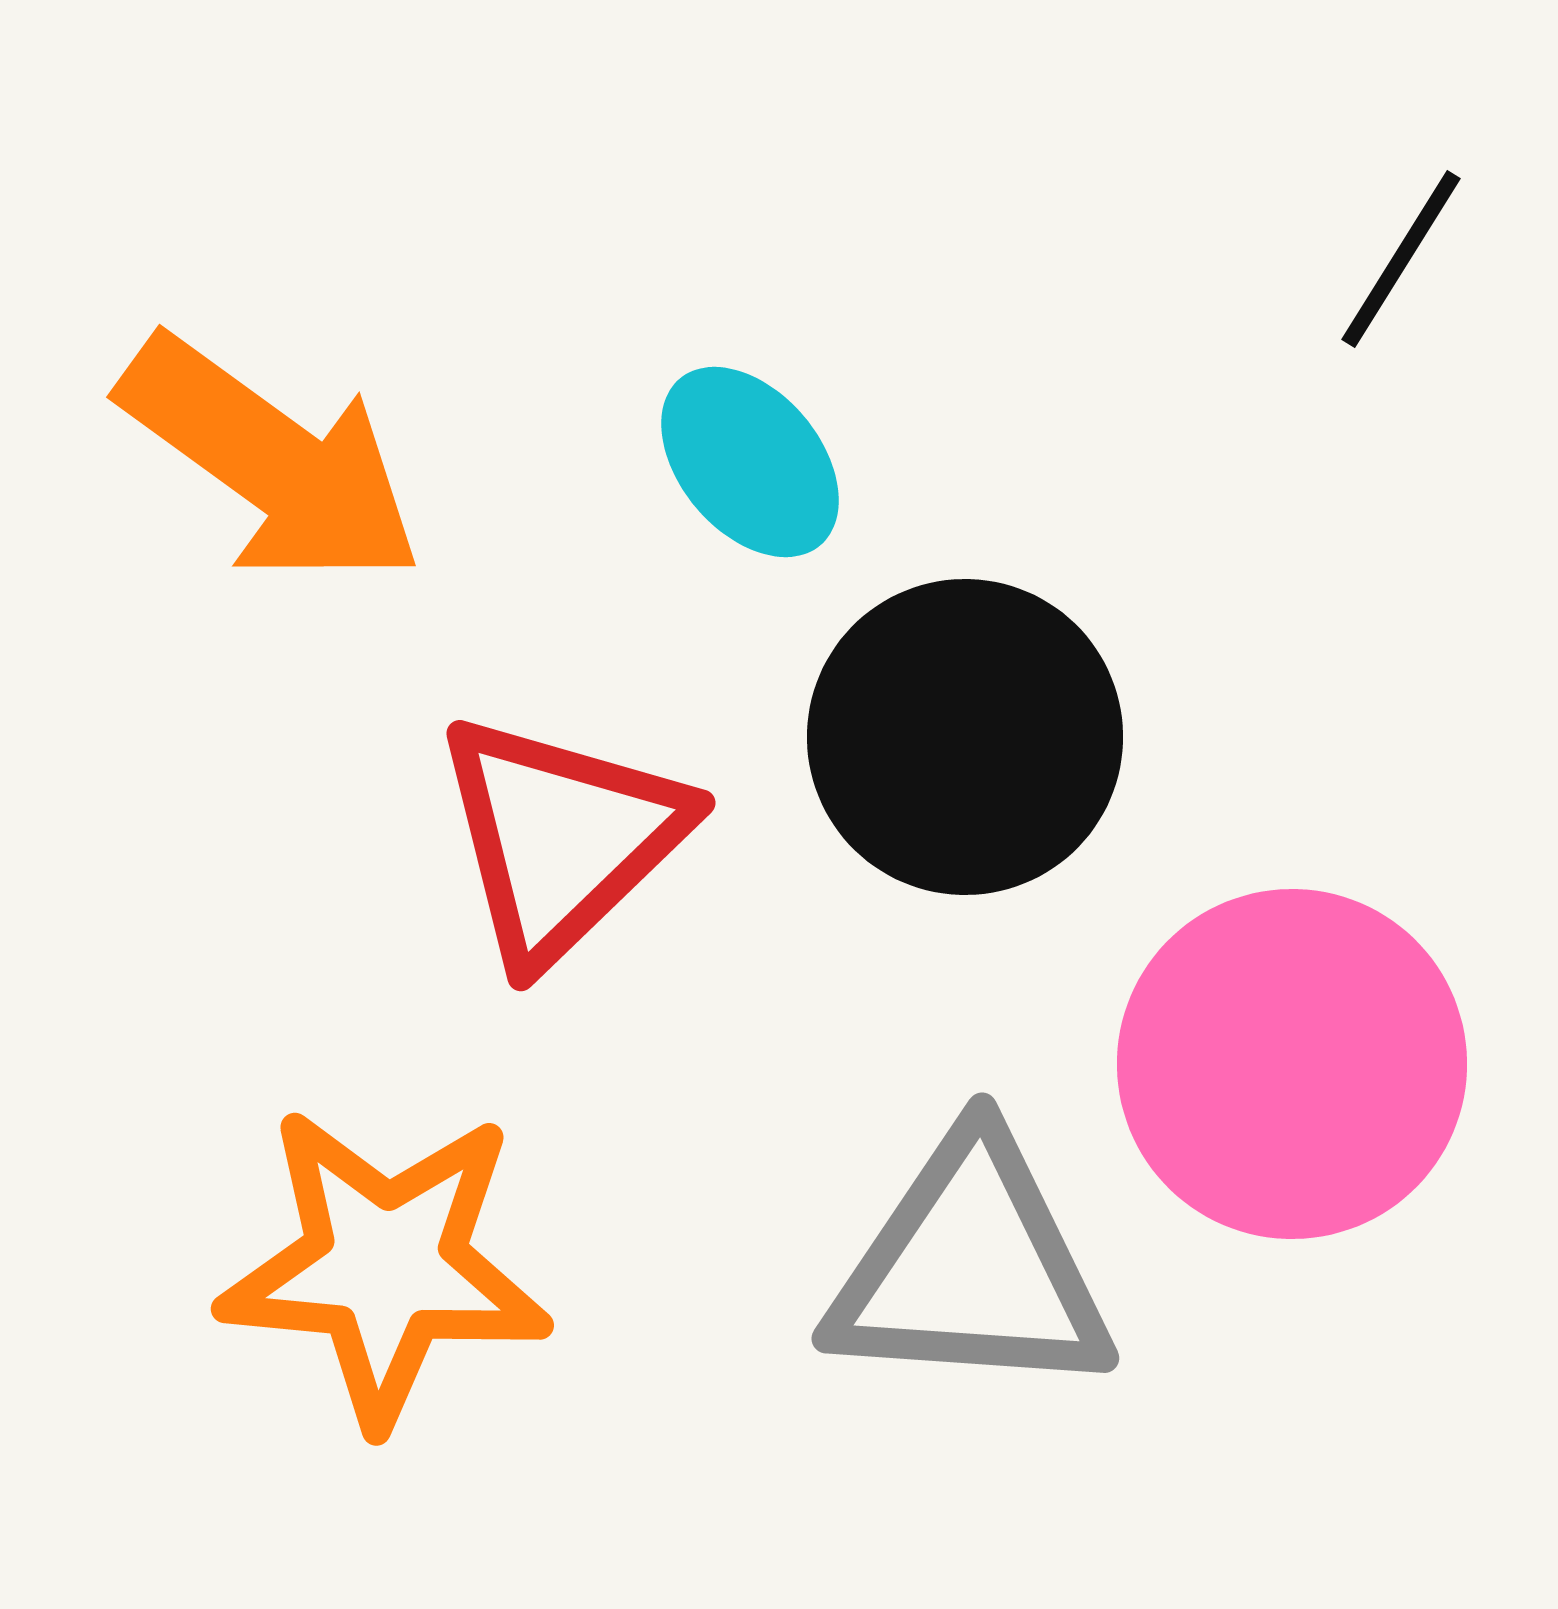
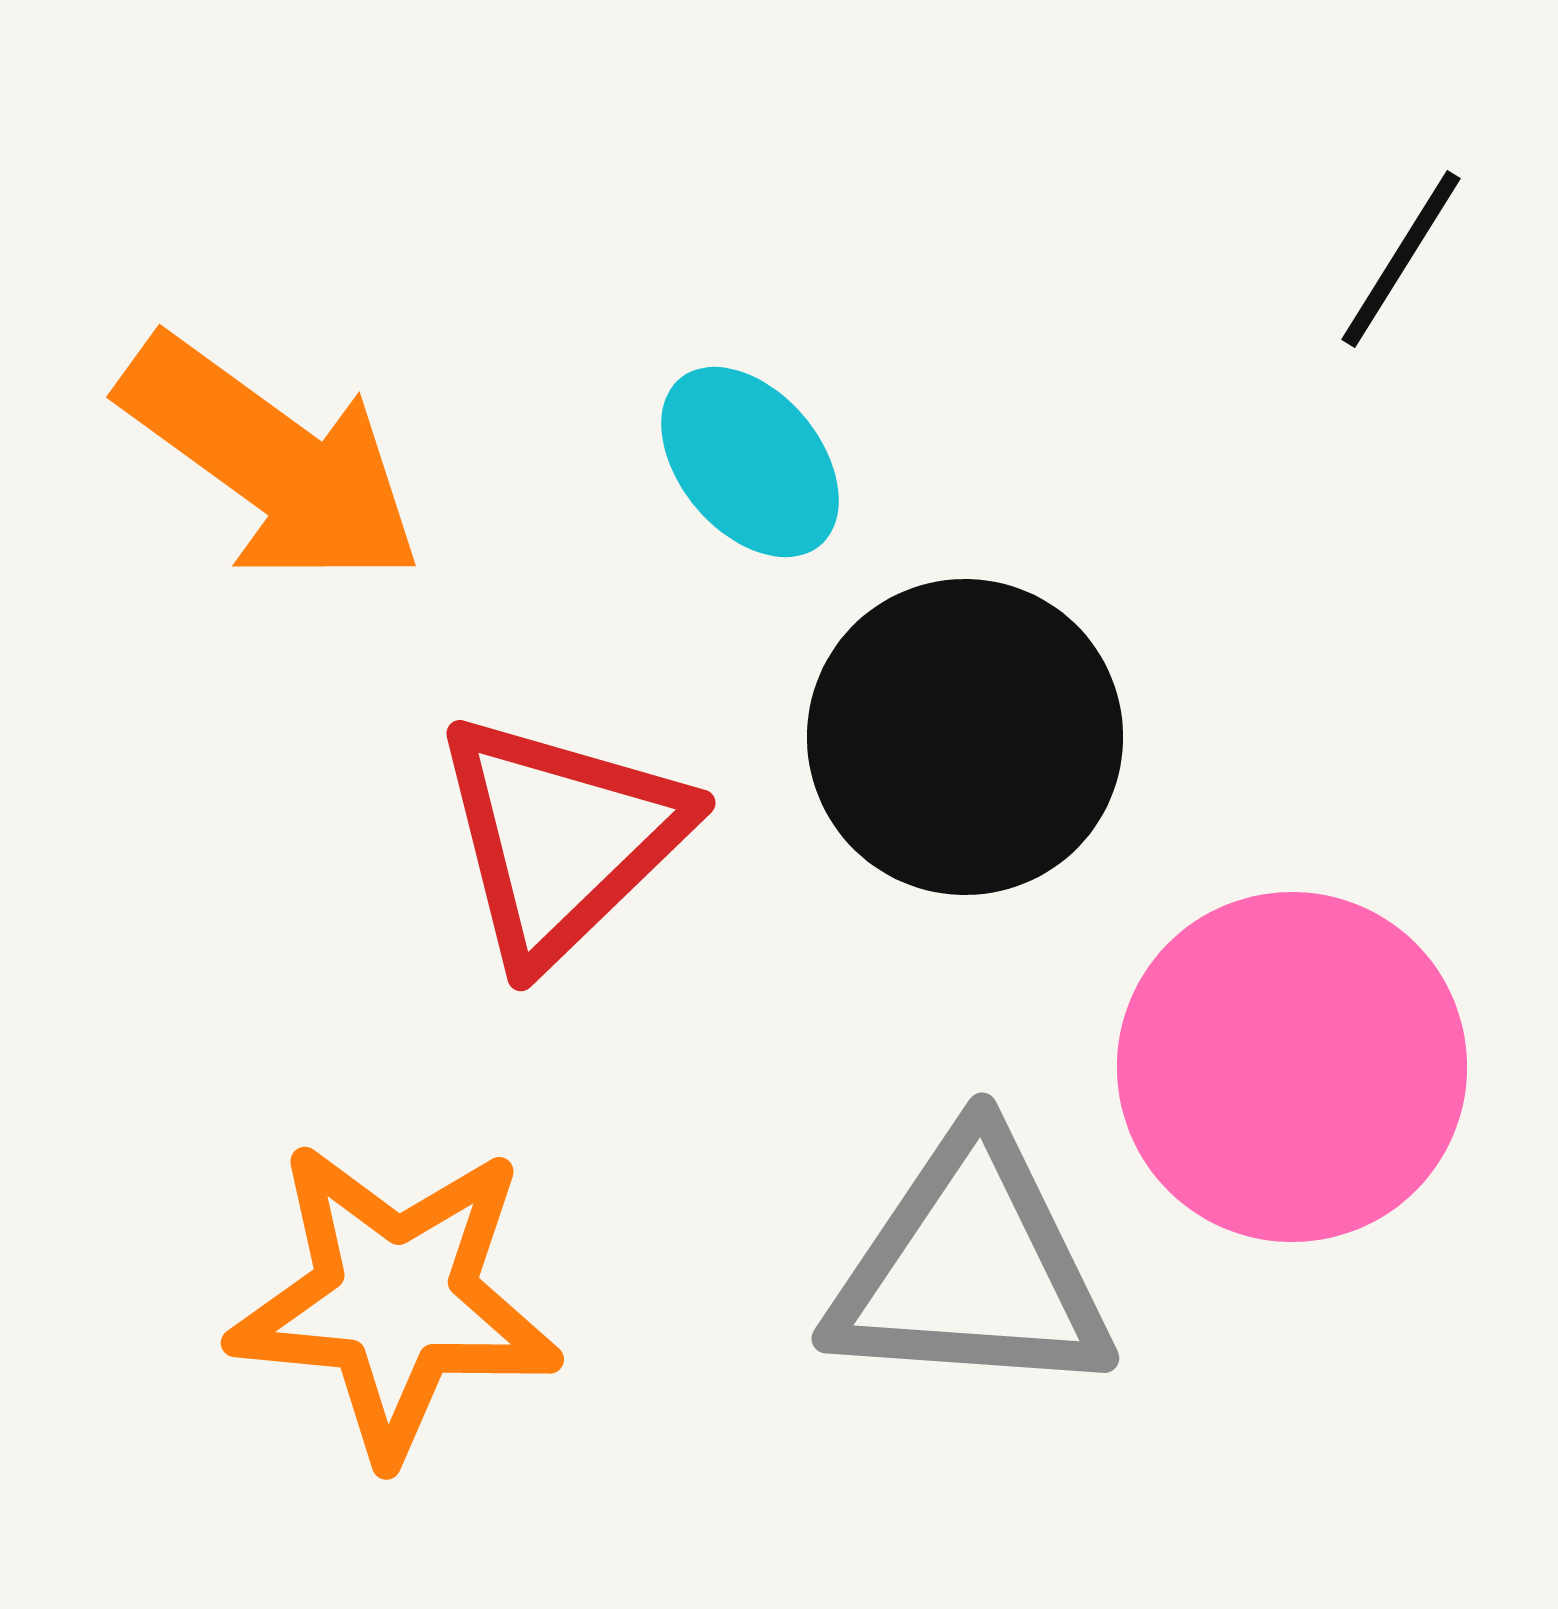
pink circle: moved 3 px down
orange star: moved 10 px right, 34 px down
